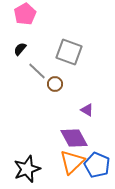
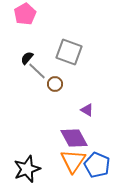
black semicircle: moved 7 px right, 9 px down
orange triangle: moved 1 px right, 1 px up; rotated 12 degrees counterclockwise
